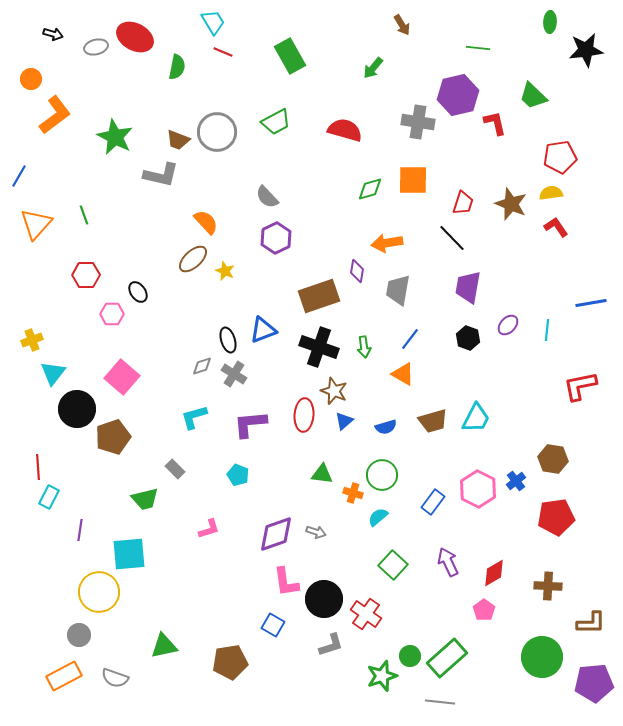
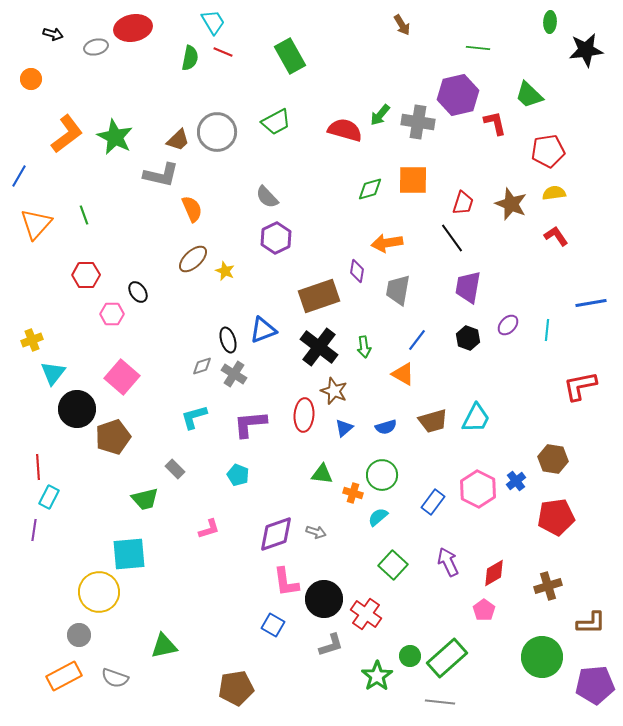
red ellipse at (135, 37): moved 2 px left, 9 px up; rotated 39 degrees counterclockwise
green semicircle at (177, 67): moved 13 px right, 9 px up
green arrow at (373, 68): moved 7 px right, 47 px down
green trapezoid at (533, 96): moved 4 px left, 1 px up
orange L-shape at (55, 115): moved 12 px right, 19 px down
brown trapezoid at (178, 140): rotated 65 degrees counterclockwise
red pentagon at (560, 157): moved 12 px left, 6 px up
yellow semicircle at (551, 193): moved 3 px right
orange semicircle at (206, 222): moved 14 px left, 13 px up; rotated 20 degrees clockwise
red L-shape at (556, 227): moved 9 px down
black line at (452, 238): rotated 8 degrees clockwise
blue line at (410, 339): moved 7 px right, 1 px down
black cross at (319, 347): rotated 18 degrees clockwise
blue triangle at (344, 421): moved 7 px down
purple line at (80, 530): moved 46 px left
brown cross at (548, 586): rotated 20 degrees counterclockwise
brown pentagon at (230, 662): moved 6 px right, 26 px down
green star at (382, 676): moved 5 px left; rotated 16 degrees counterclockwise
purple pentagon at (594, 683): moved 1 px right, 2 px down
